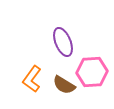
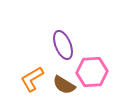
purple ellipse: moved 3 px down
orange L-shape: rotated 24 degrees clockwise
